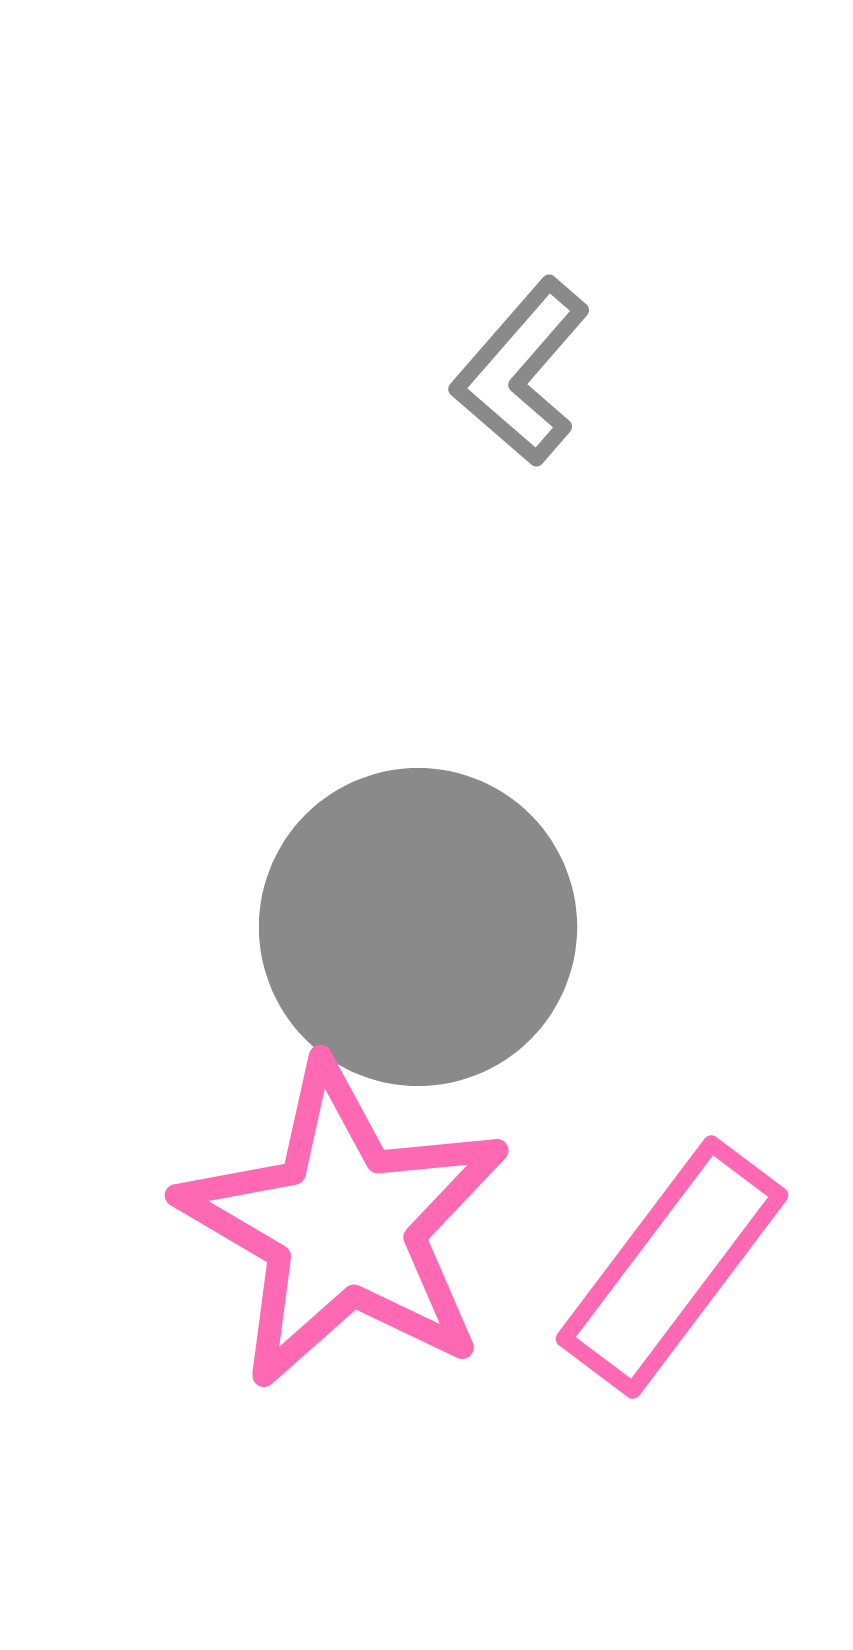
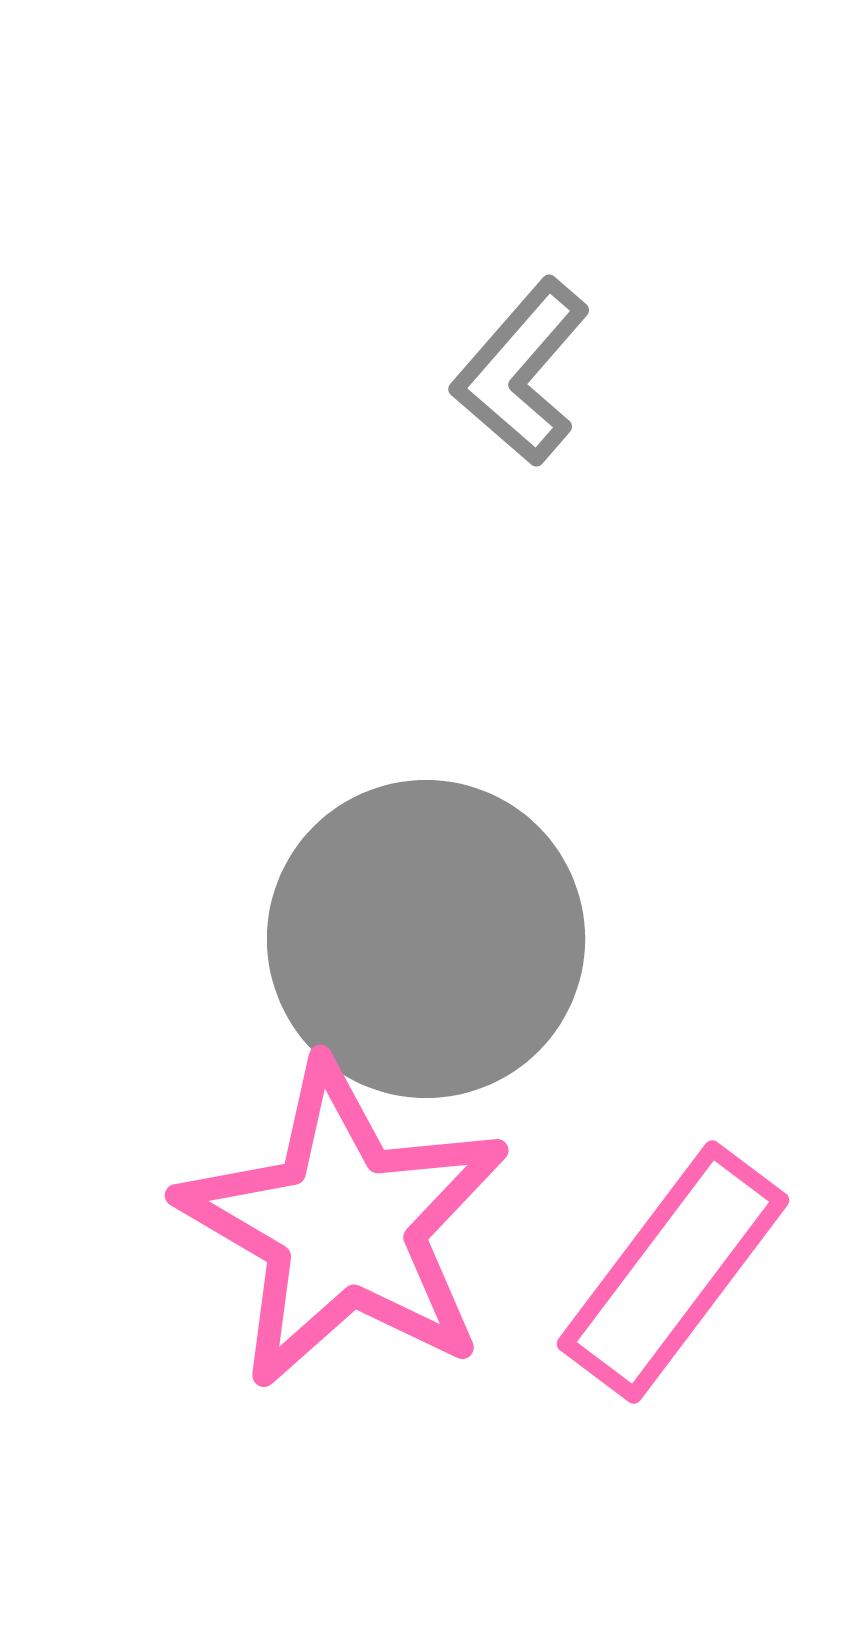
gray circle: moved 8 px right, 12 px down
pink rectangle: moved 1 px right, 5 px down
